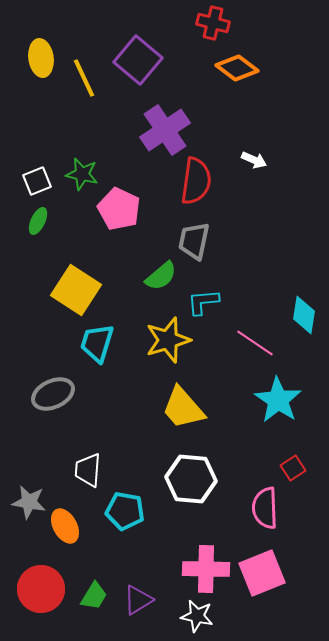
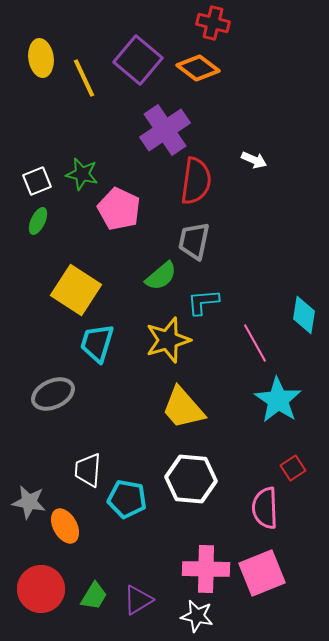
orange diamond: moved 39 px left
pink line: rotated 27 degrees clockwise
cyan pentagon: moved 2 px right, 12 px up
